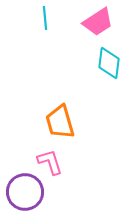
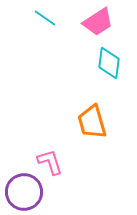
cyan line: rotated 50 degrees counterclockwise
orange trapezoid: moved 32 px right
purple circle: moved 1 px left
